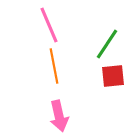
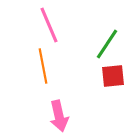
orange line: moved 11 px left
